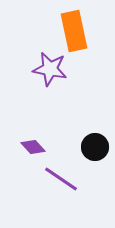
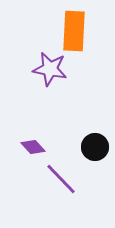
orange rectangle: rotated 15 degrees clockwise
purple line: rotated 12 degrees clockwise
